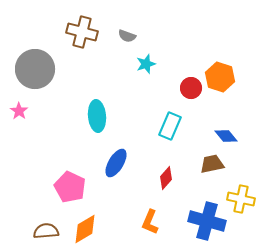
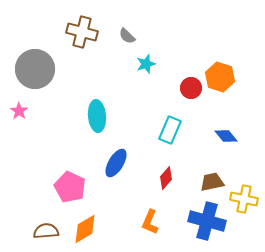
gray semicircle: rotated 24 degrees clockwise
cyan rectangle: moved 4 px down
brown trapezoid: moved 18 px down
yellow cross: moved 3 px right
